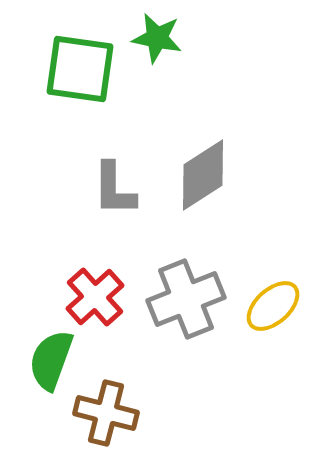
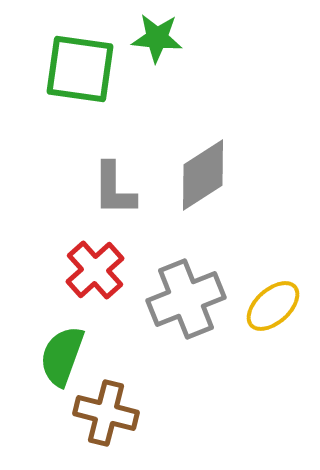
green star: rotated 6 degrees counterclockwise
red cross: moved 27 px up
green semicircle: moved 11 px right, 4 px up
